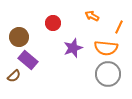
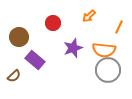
orange arrow: moved 3 px left; rotated 72 degrees counterclockwise
orange semicircle: moved 2 px left, 2 px down
purple rectangle: moved 7 px right
gray circle: moved 4 px up
